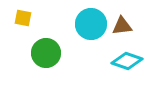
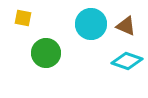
brown triangle: moved 4 px right; rotated 30 degrees clockwise
